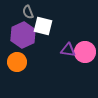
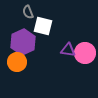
purple hexagon: moved 7 px down
pink circle: moved 1 px down
